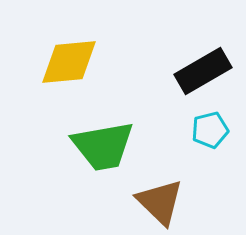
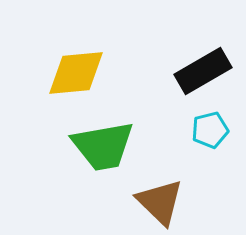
yellow diamond: moved 7 px right, 11 px down
